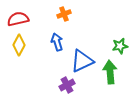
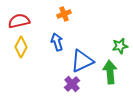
red semicircle: moved 1 px right, 2 px down
yellow diamond: moved 2 px right, 2 px down
purple cross: moved 5 px right, 1 px up; rotated 14 degrees counterclockwise
